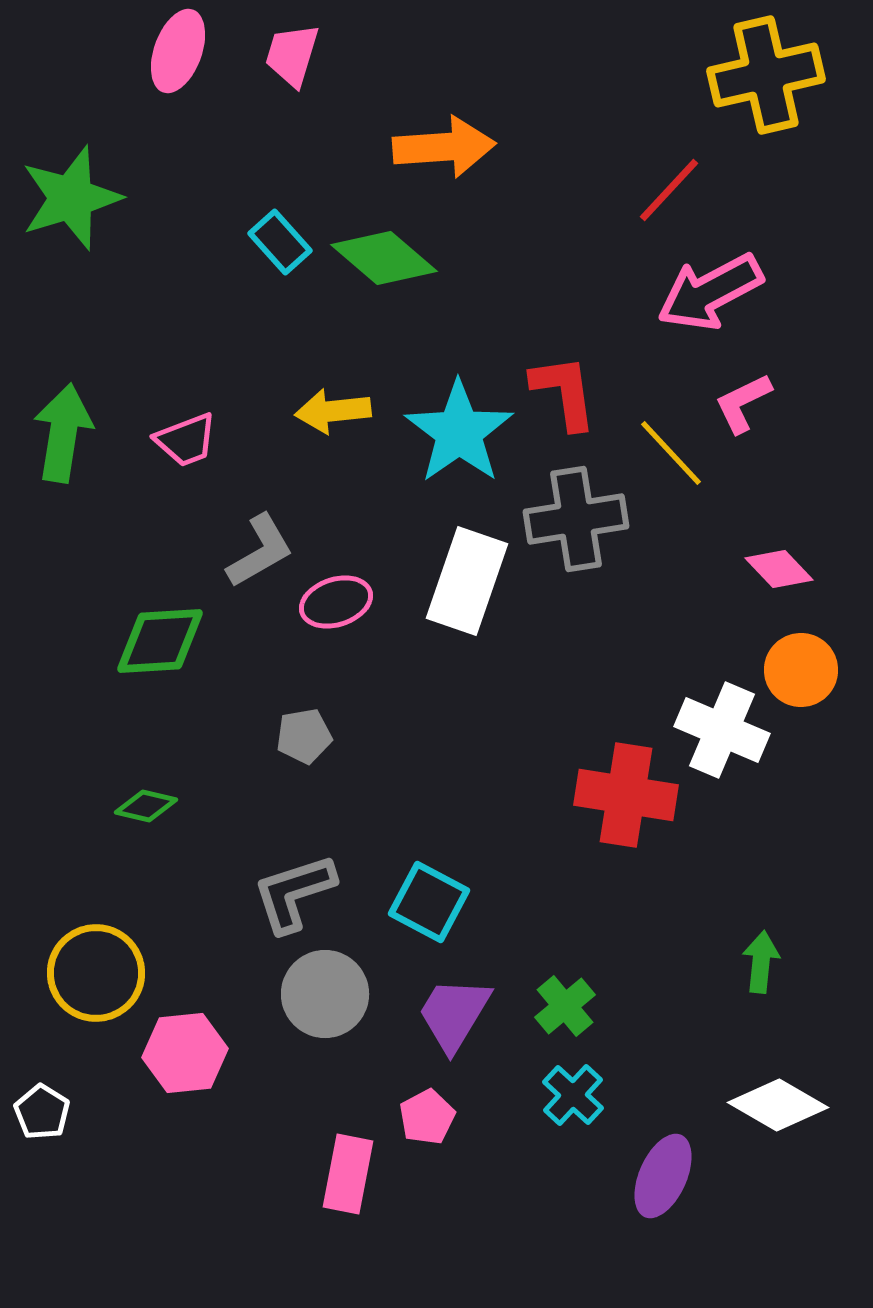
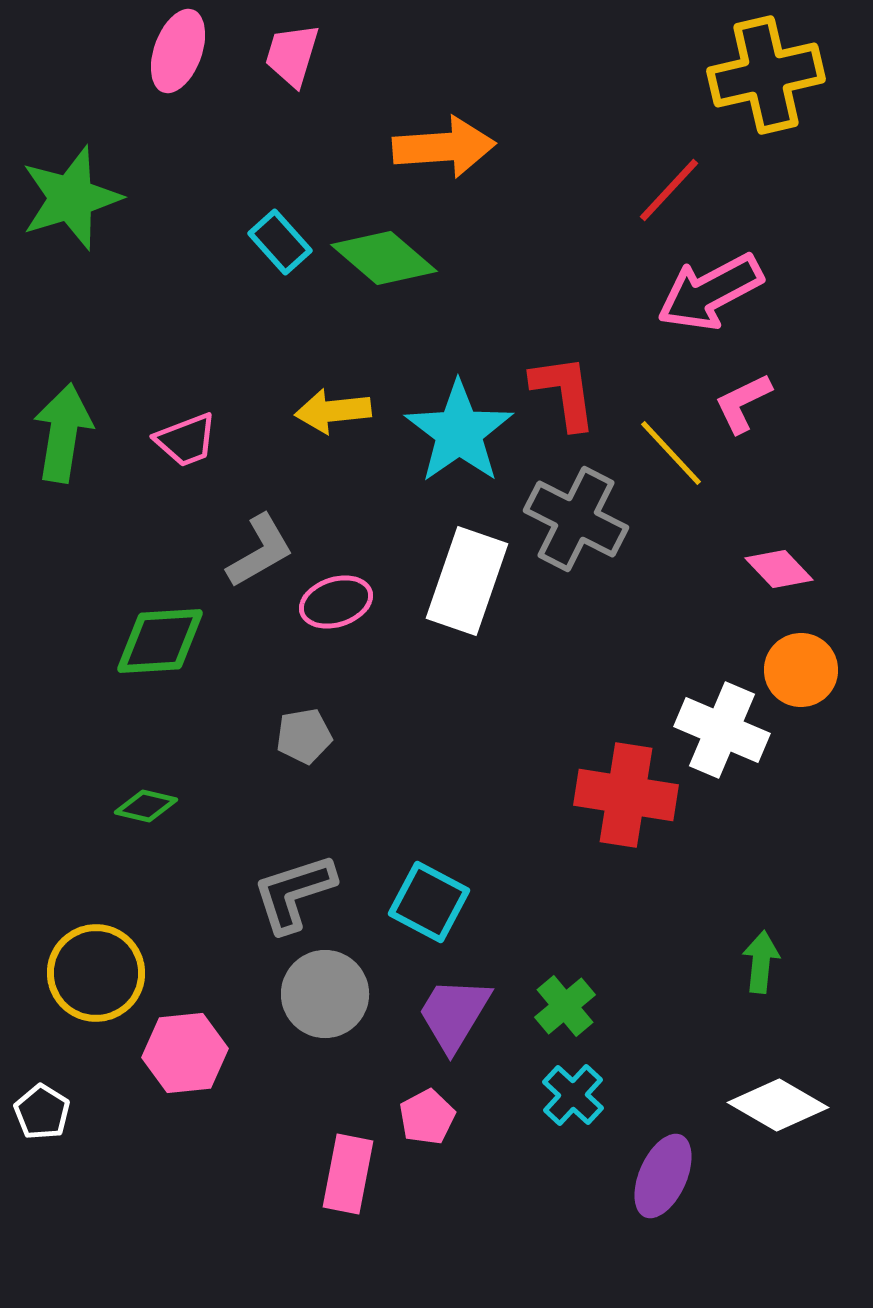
gray cross at (576, 519): rotated 36 degrees clockwise
